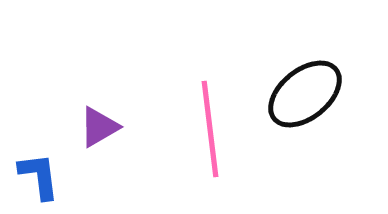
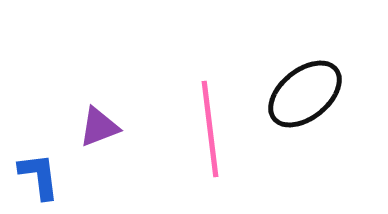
purple triangle: rotated 9 degrees clockwise
